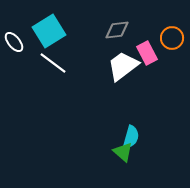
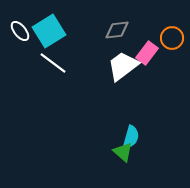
white ellipse: moved 6 px right, 11 px up
pink rectangle: rotated 65 degrees clockwise
